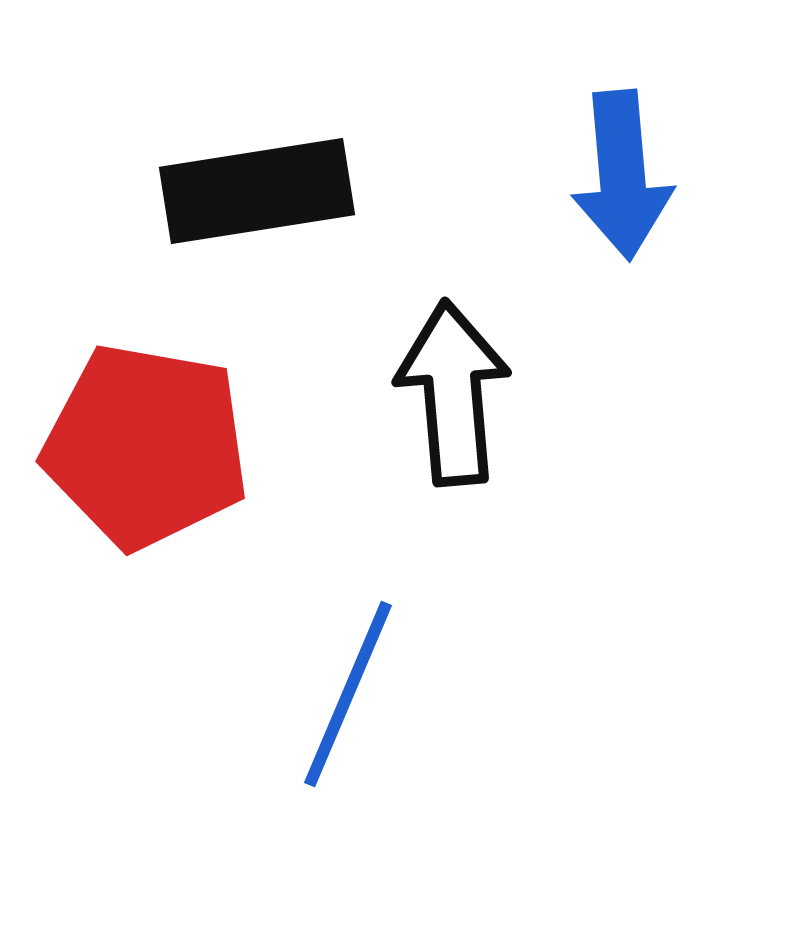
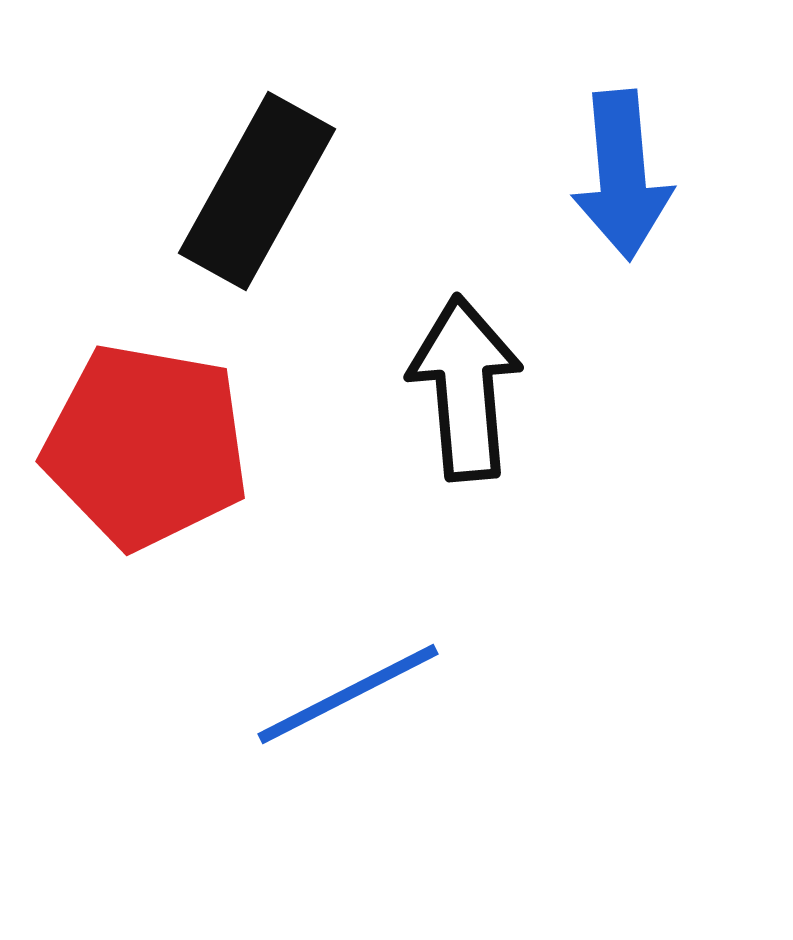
black rectangle: rotated 52 degrees counterclockwise
black arrow: moved 12 px right, 5 px up
blue line: rotated 40 degrees clockwise
